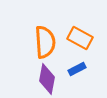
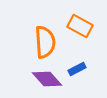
orange rectangle: moved 12 px up
purple diamond: rotated 52 degrees counterclockwise
